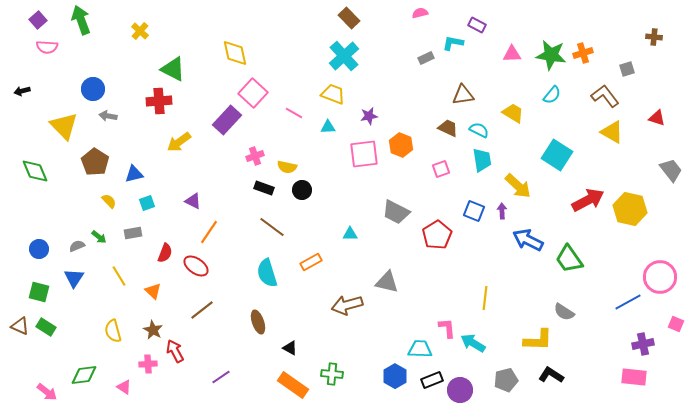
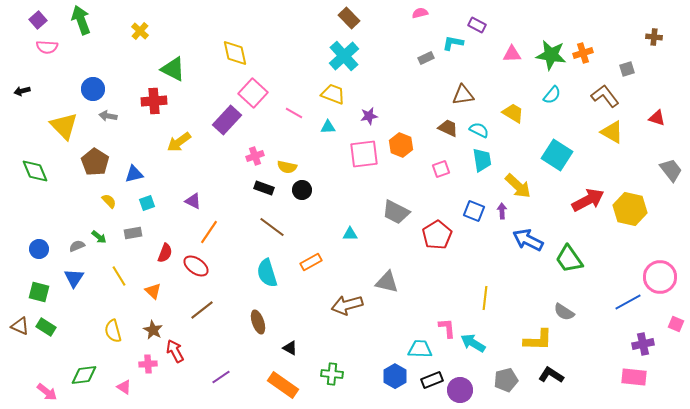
red cross at (159, 101): moved 5 px left
orange rectangle at (293, 385): moved 10 px left
